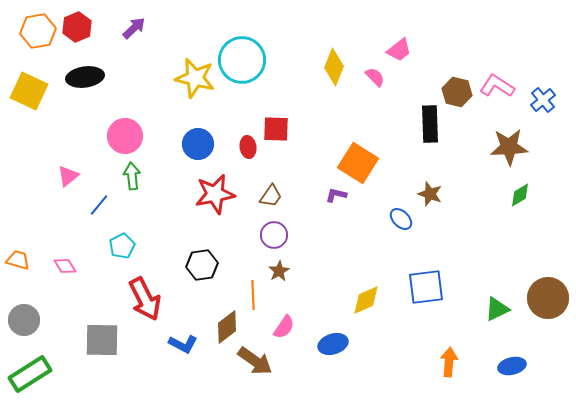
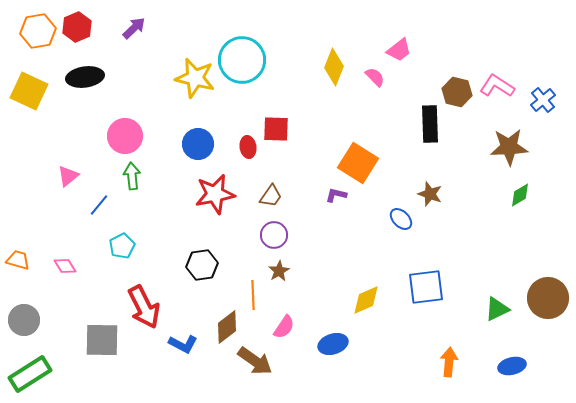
red arrow at (145, 299): moved 1 px left, 8 px down
